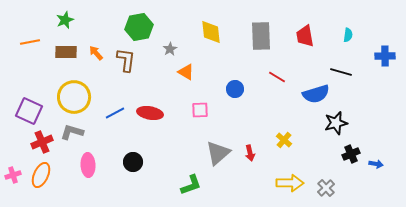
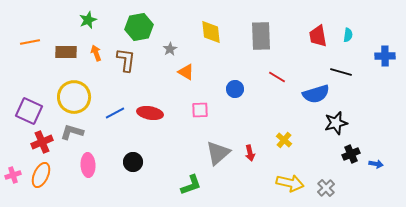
green star: moved 23 px right
red trapezoid: moved 13 px right
orange arrow: rotated 21 degrees clockwise
yellow arrow: rotated 12 degrees clockwise
